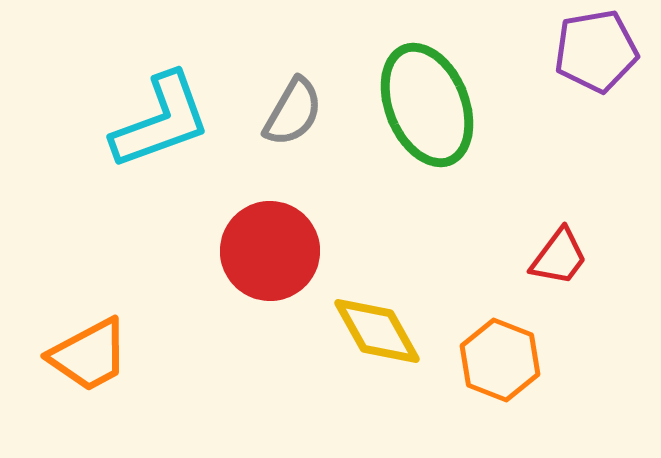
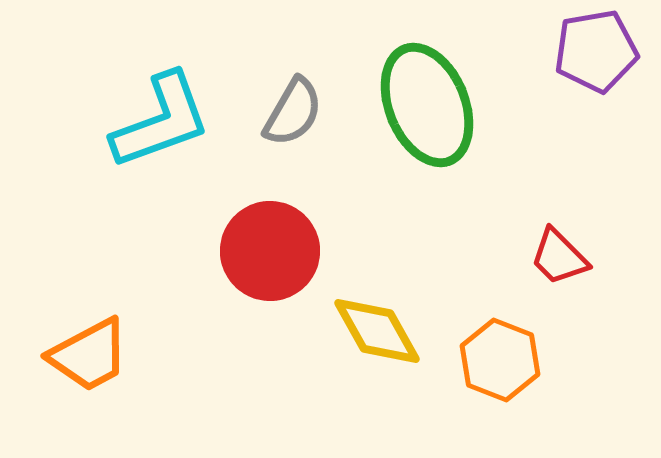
red trapezoid: rotated 98 degrees clockwise
